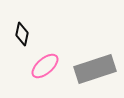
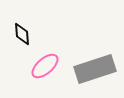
black diamond: rotated 15 degrees counterclockwise
